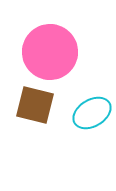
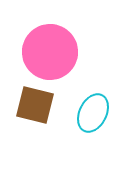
cyan ellipse: moved 1 px right; rotated 33 degrees counterclockwise
